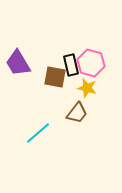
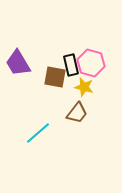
yellow star: moved 3 px left, 1 px up
